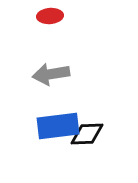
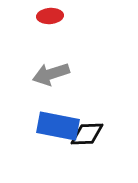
gray arrow: rotated 9 degrees counterclockwise
blue rectangle: rotated 18 degrees clockwise
